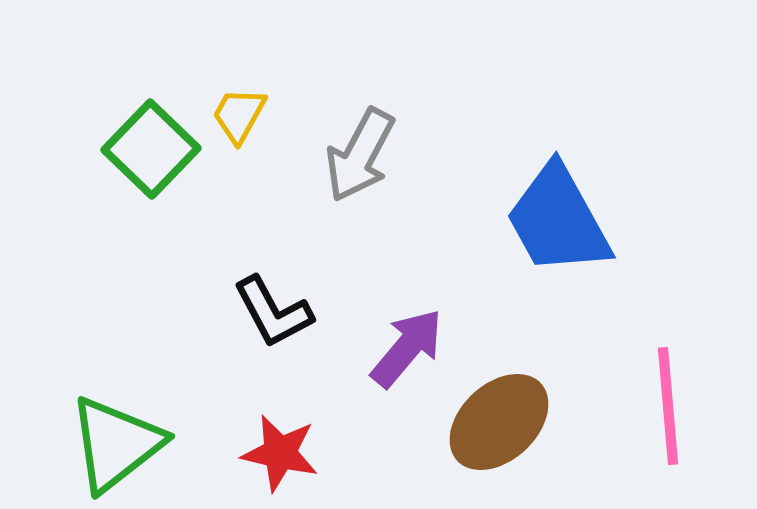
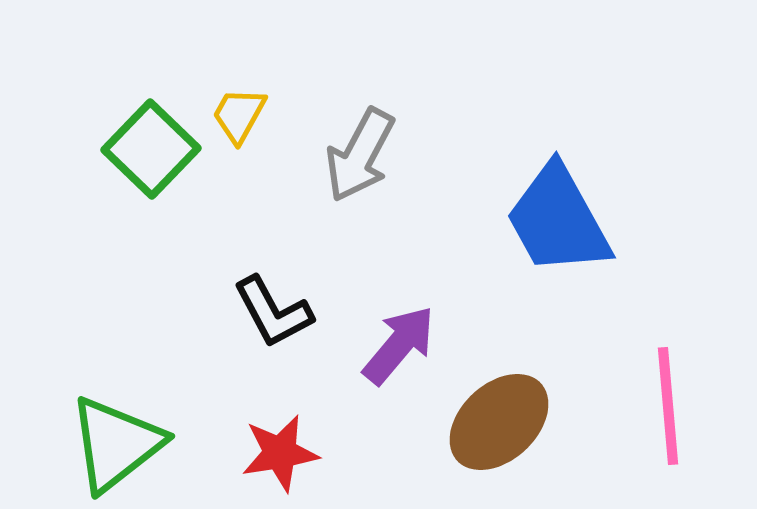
purple arrow: moved 8 px left, 3 px up
red star: rotated 22 degrees counterclockwise
